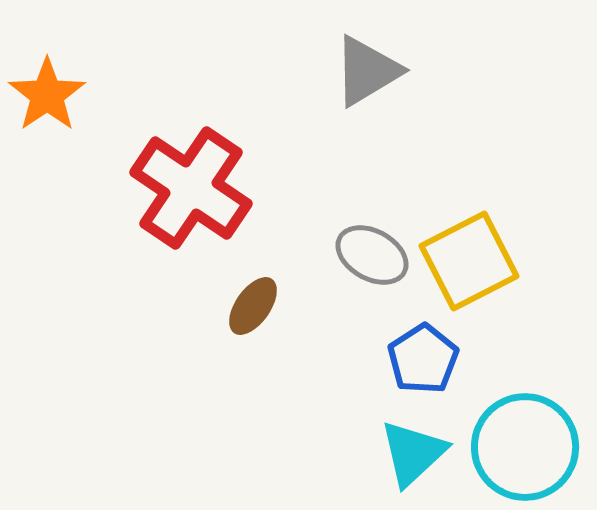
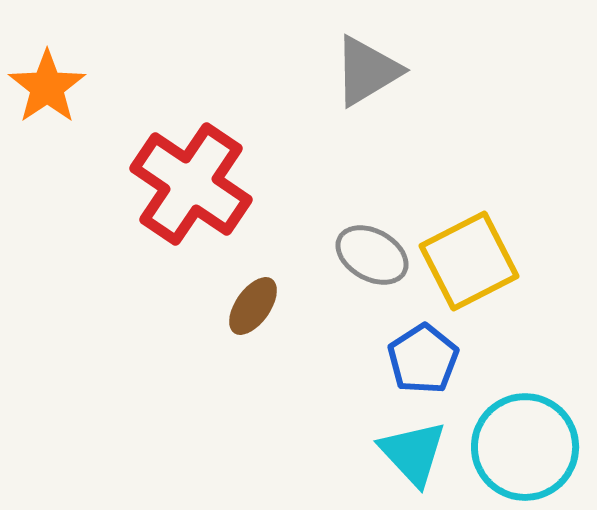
orange star: moved 8 px up
red cross: moved 4 px up
cyan triangle: rotated 30 degrees counterclockwise
